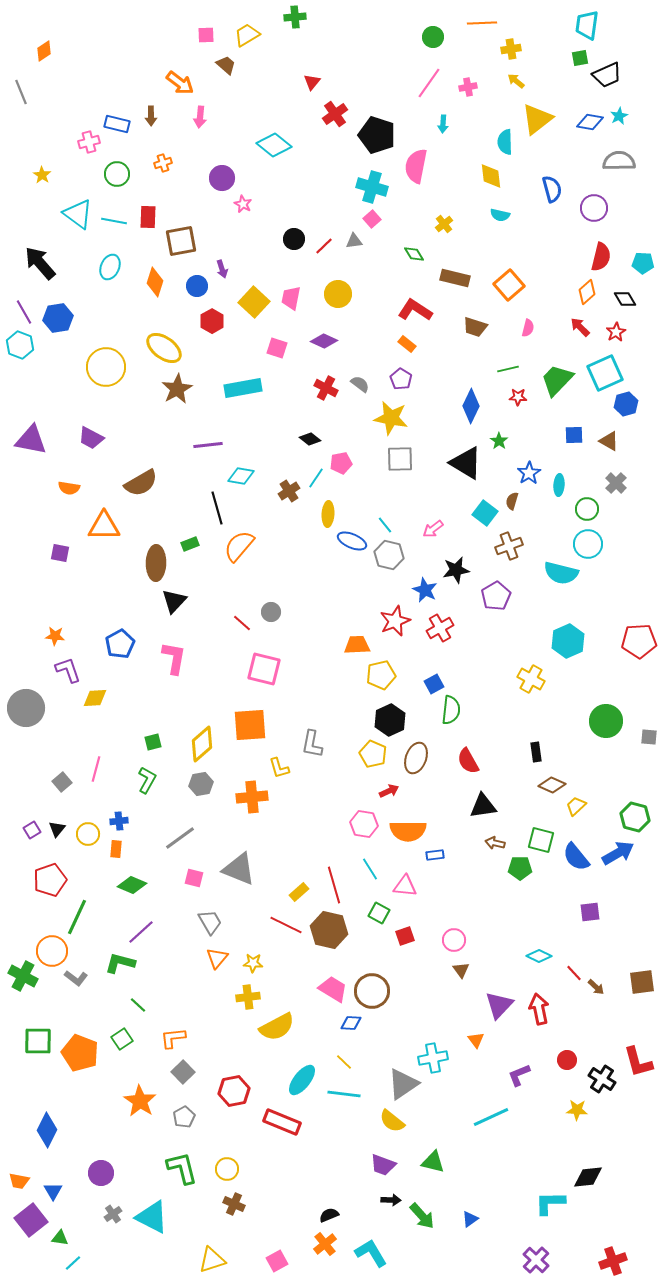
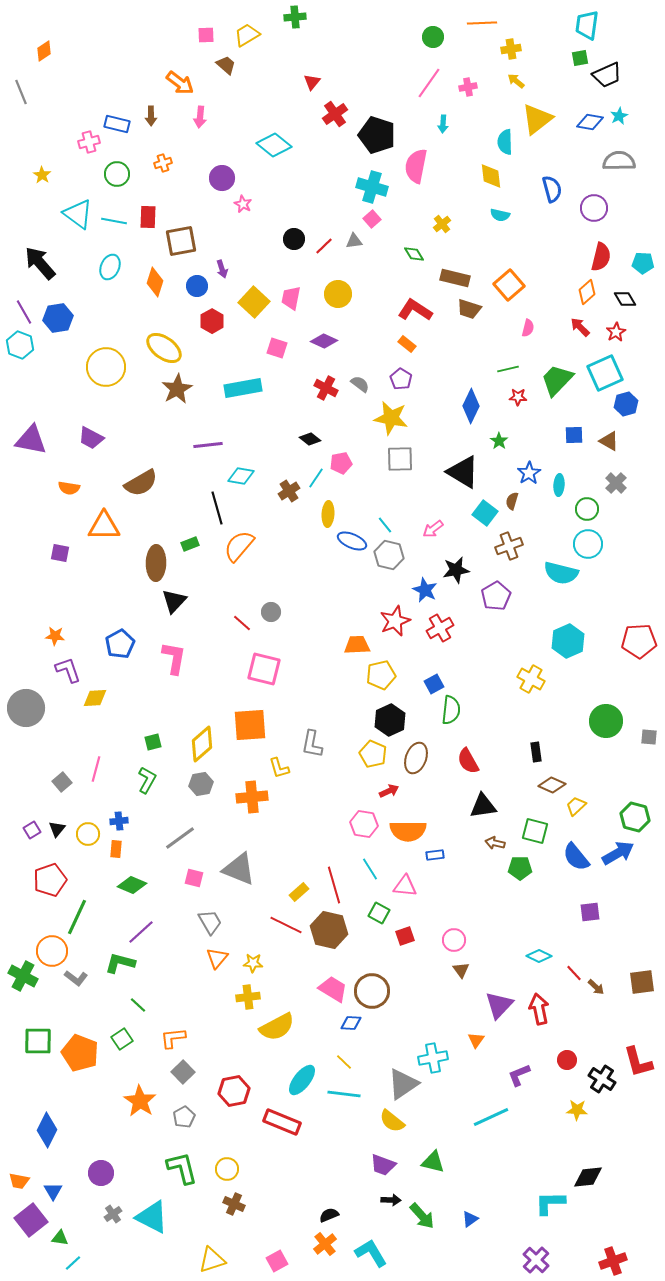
yellow cross at (444, 224): moved 2 px left
brown trapezoid at (475, 327): moved 6 px left, 18 px up
black triangle at (466, 463): moved 3 px left, 9 px down
green square at (541, 840): moved 6 px left, 9 px up
orange triangle at (476, 1040): rotated 12 degrees clockwise
